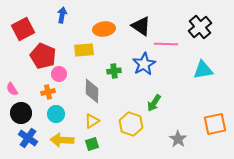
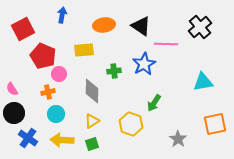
orange ellipse: moved 4 px up
cyan triangle: moved 12 px down
black circle: moved 7 px left
